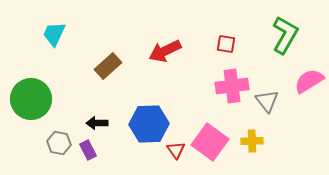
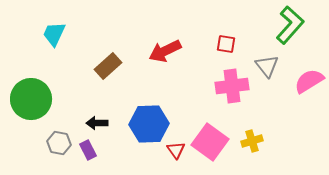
green L-shape: moved 5 px right, 10 px up; rotated 12 degrees clockwise
gray triangle: moved 35 px up
yellow cross: rotated 15 degrees counterclockwise
